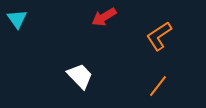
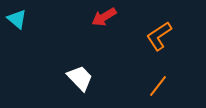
cyan triangle: rotated 15 degrees counterclockwise
white trapezoid: moved 2 px down
